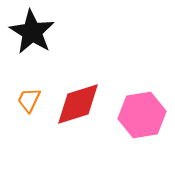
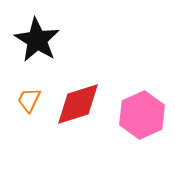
black star: moved 5 px right, 8 px down
pink hexagon: rotated 15 degrees counterclockwise
